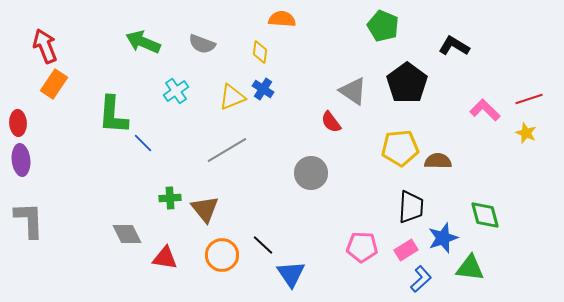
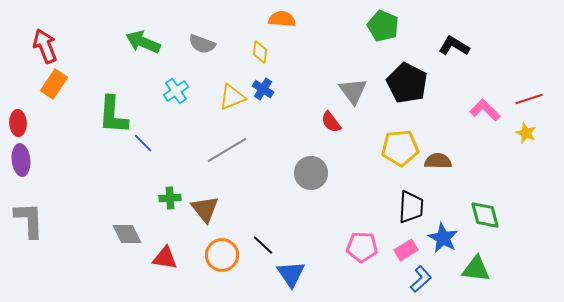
black pentagon: rotated 9 degrees counterclockwise
gray triangle: rotated 20 degrees clockwise
blue star: rotated 24 degrees counterclockwise
green triangle: moved 6 px right, 1 px down
